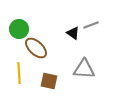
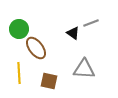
gray line: moved 2 px up
brown ellipse: rotated 10 degrees clockwise
